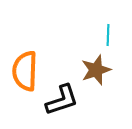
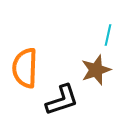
cyan line: rotated 10 degrees clockwise
orange semicircle: moved 3 px up
